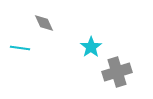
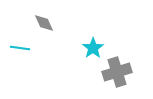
cyan star: moved 2 px right, 1 px down
